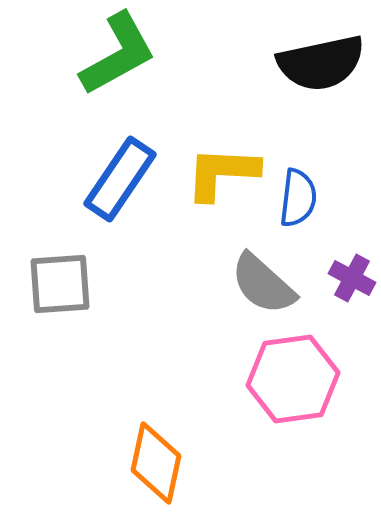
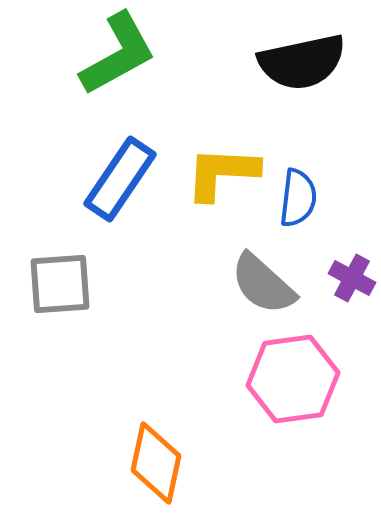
black semicircle: moved 19 px left, 1 px up
